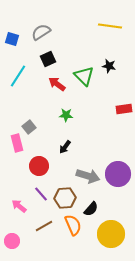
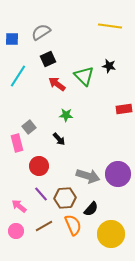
blue square: rotated 16 degrees counterclockwise
black arrow: moved 6 px left, 8 px up; rotated 80 degrees counterclockwise
pink circle: moved 4 px right, 10 px up
